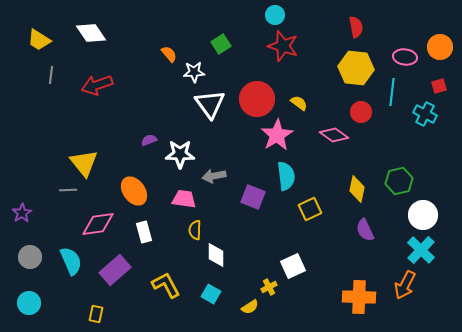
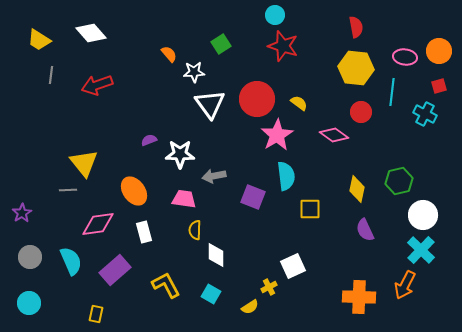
white diamond at (91, 33): rotated 8 degrees counterclockwise
orange circle at (440, 47): moved 1 px left, 4 px down
yellow square at (310, 209): rotated 25 degrees clockwise
